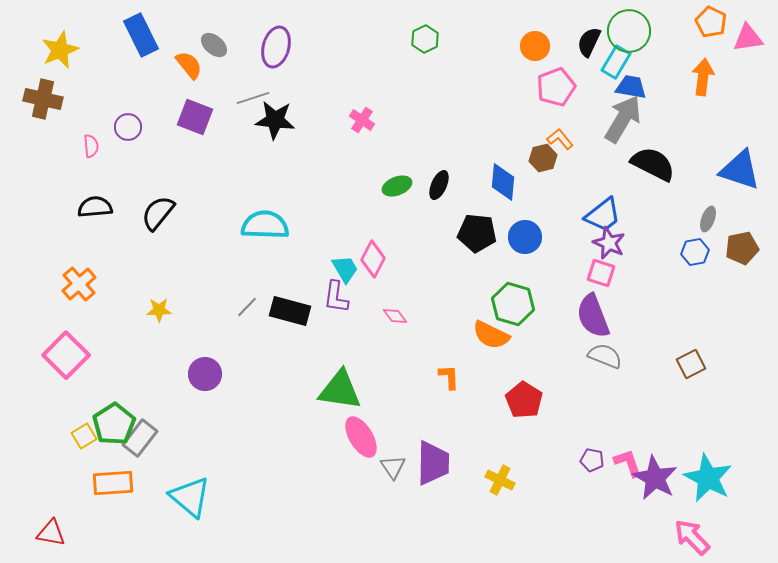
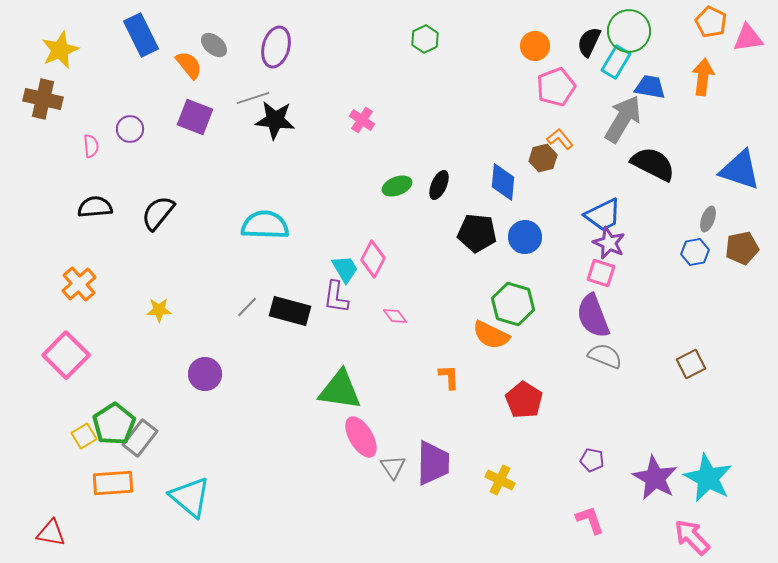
blue trapezoid at (631, 87): moved 19 px right
purple circle at (128, 127): moved 2 px right, 2 px down
blue trapezoid at (603, 215): rotated 12 degrees clockwise
pink L-shape at (628, 463): moved 38 px left, 57 px down
